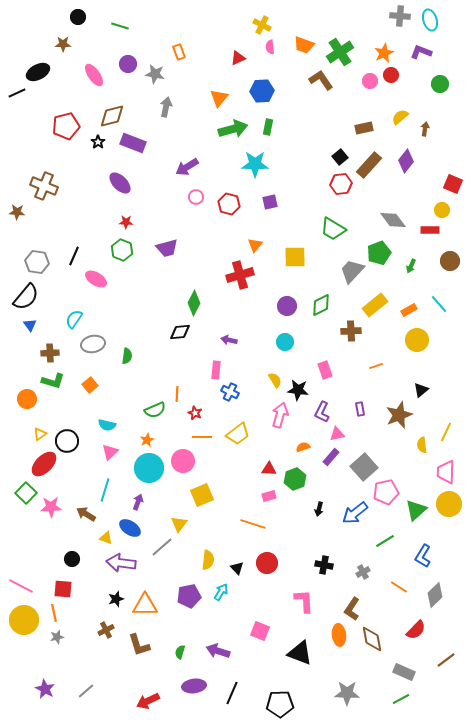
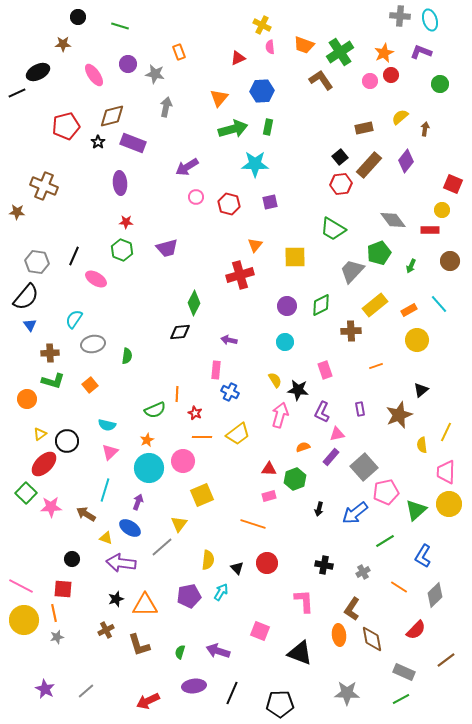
purple ellipse at (120, 183): rotated 40 degrees clockwise
